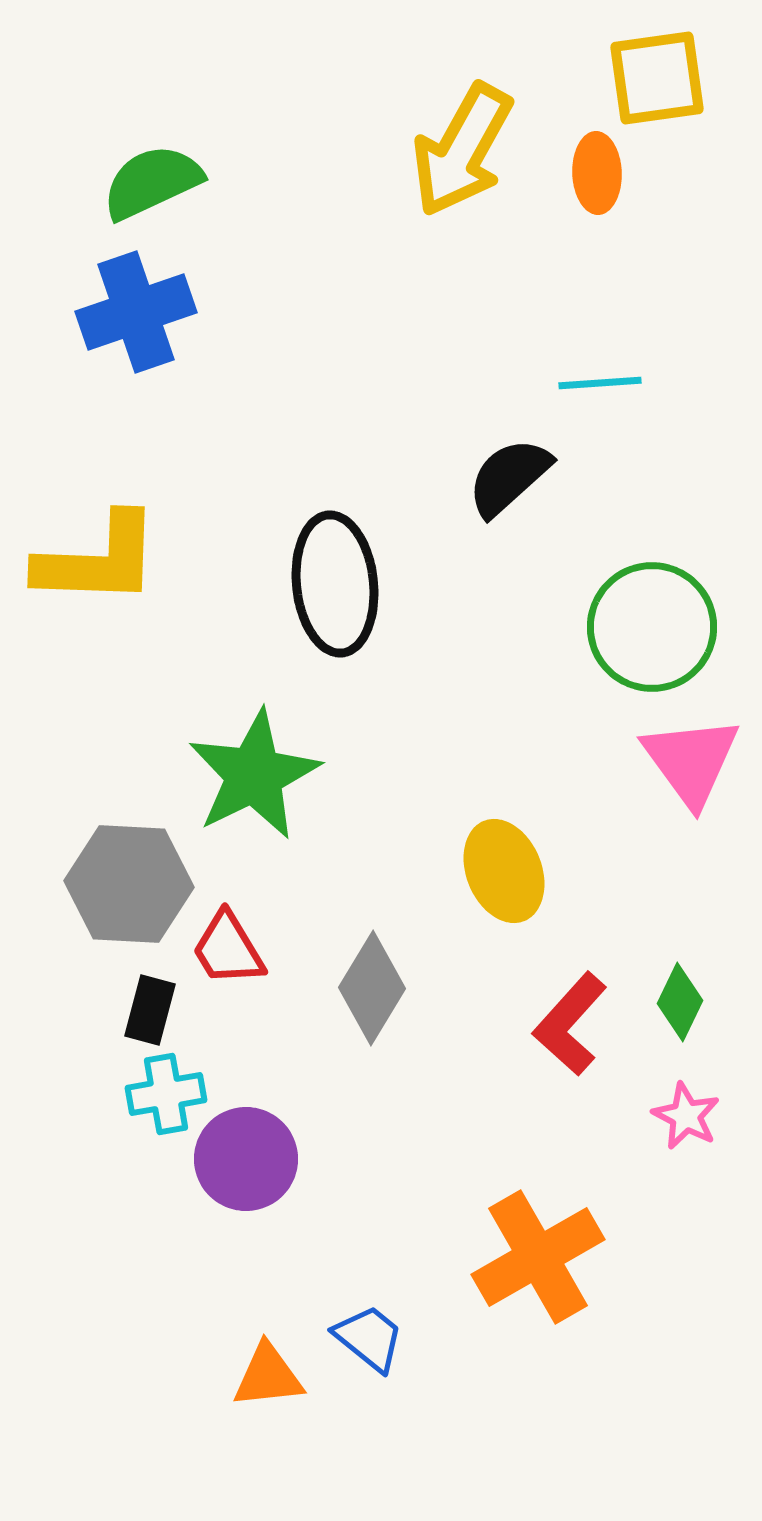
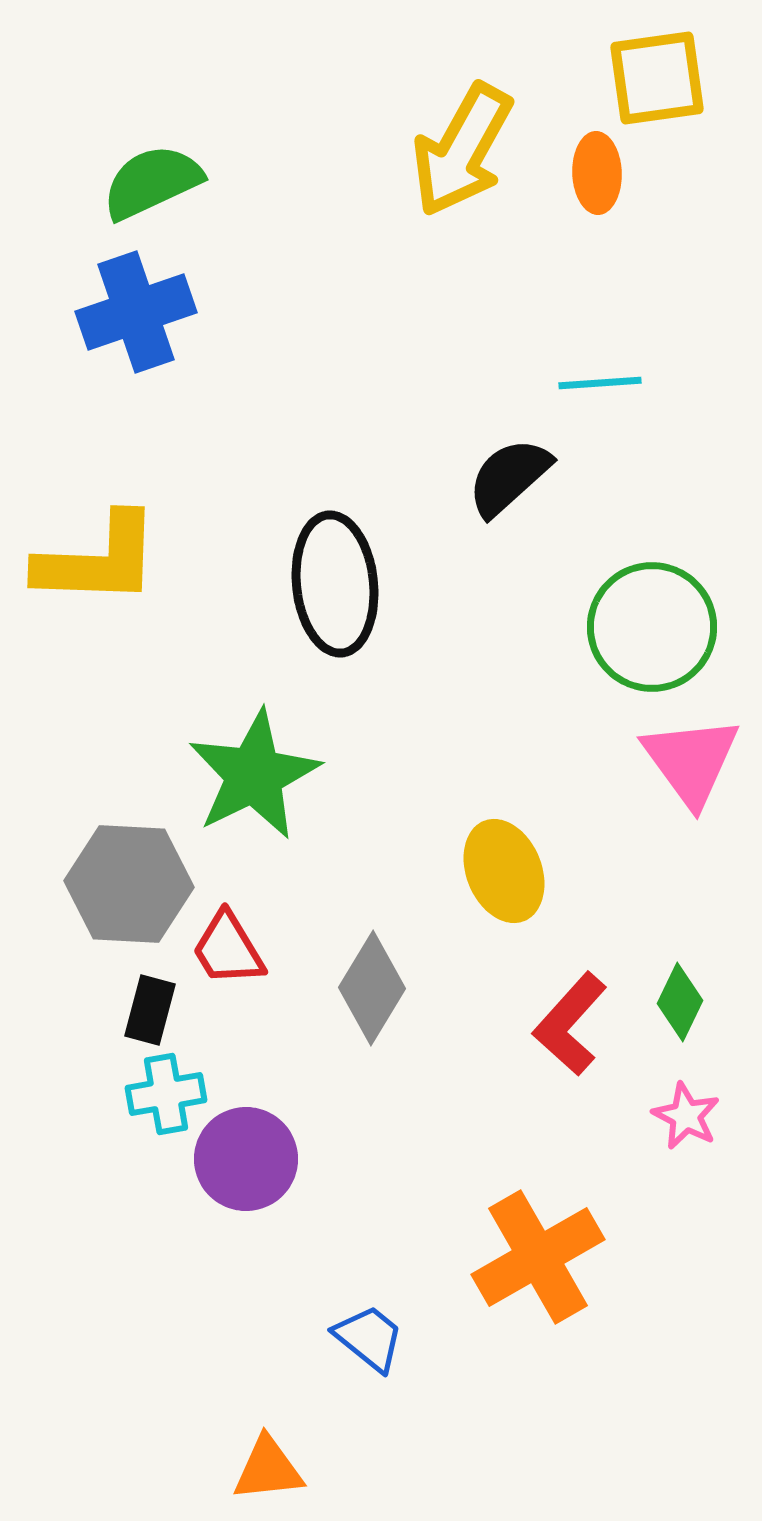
orange triangle: moved 93 px down
